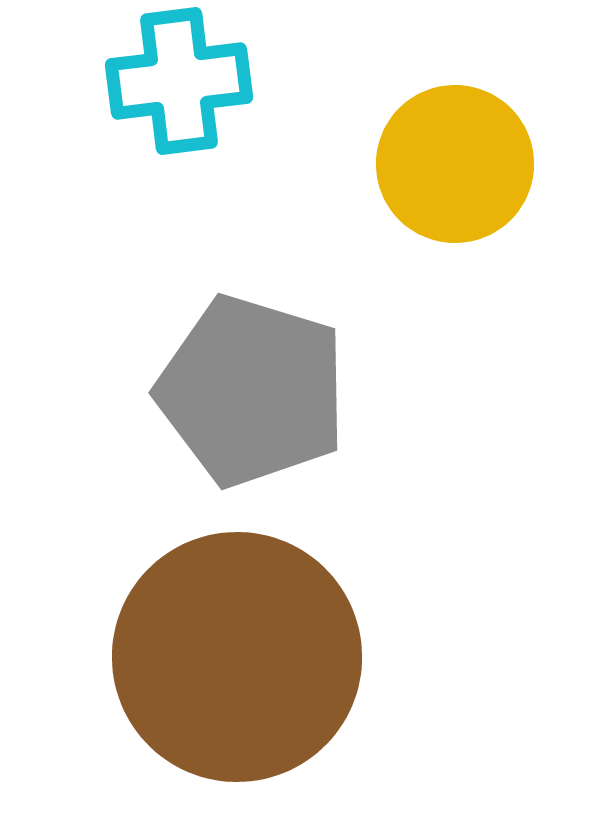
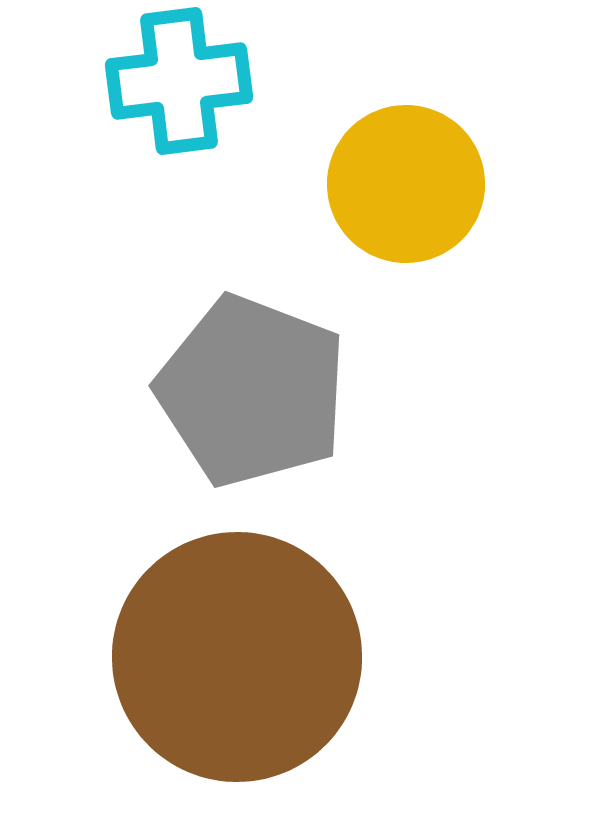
yellow circle: moved 49 px left, 20 px down
gray pentagon: rotated 4 degrees clockwise
